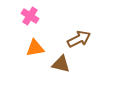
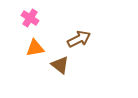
pink cross: moved 2 px down
brown triangle: moved 1 px left, 1 px down; rotated 24 degrees clockwise
